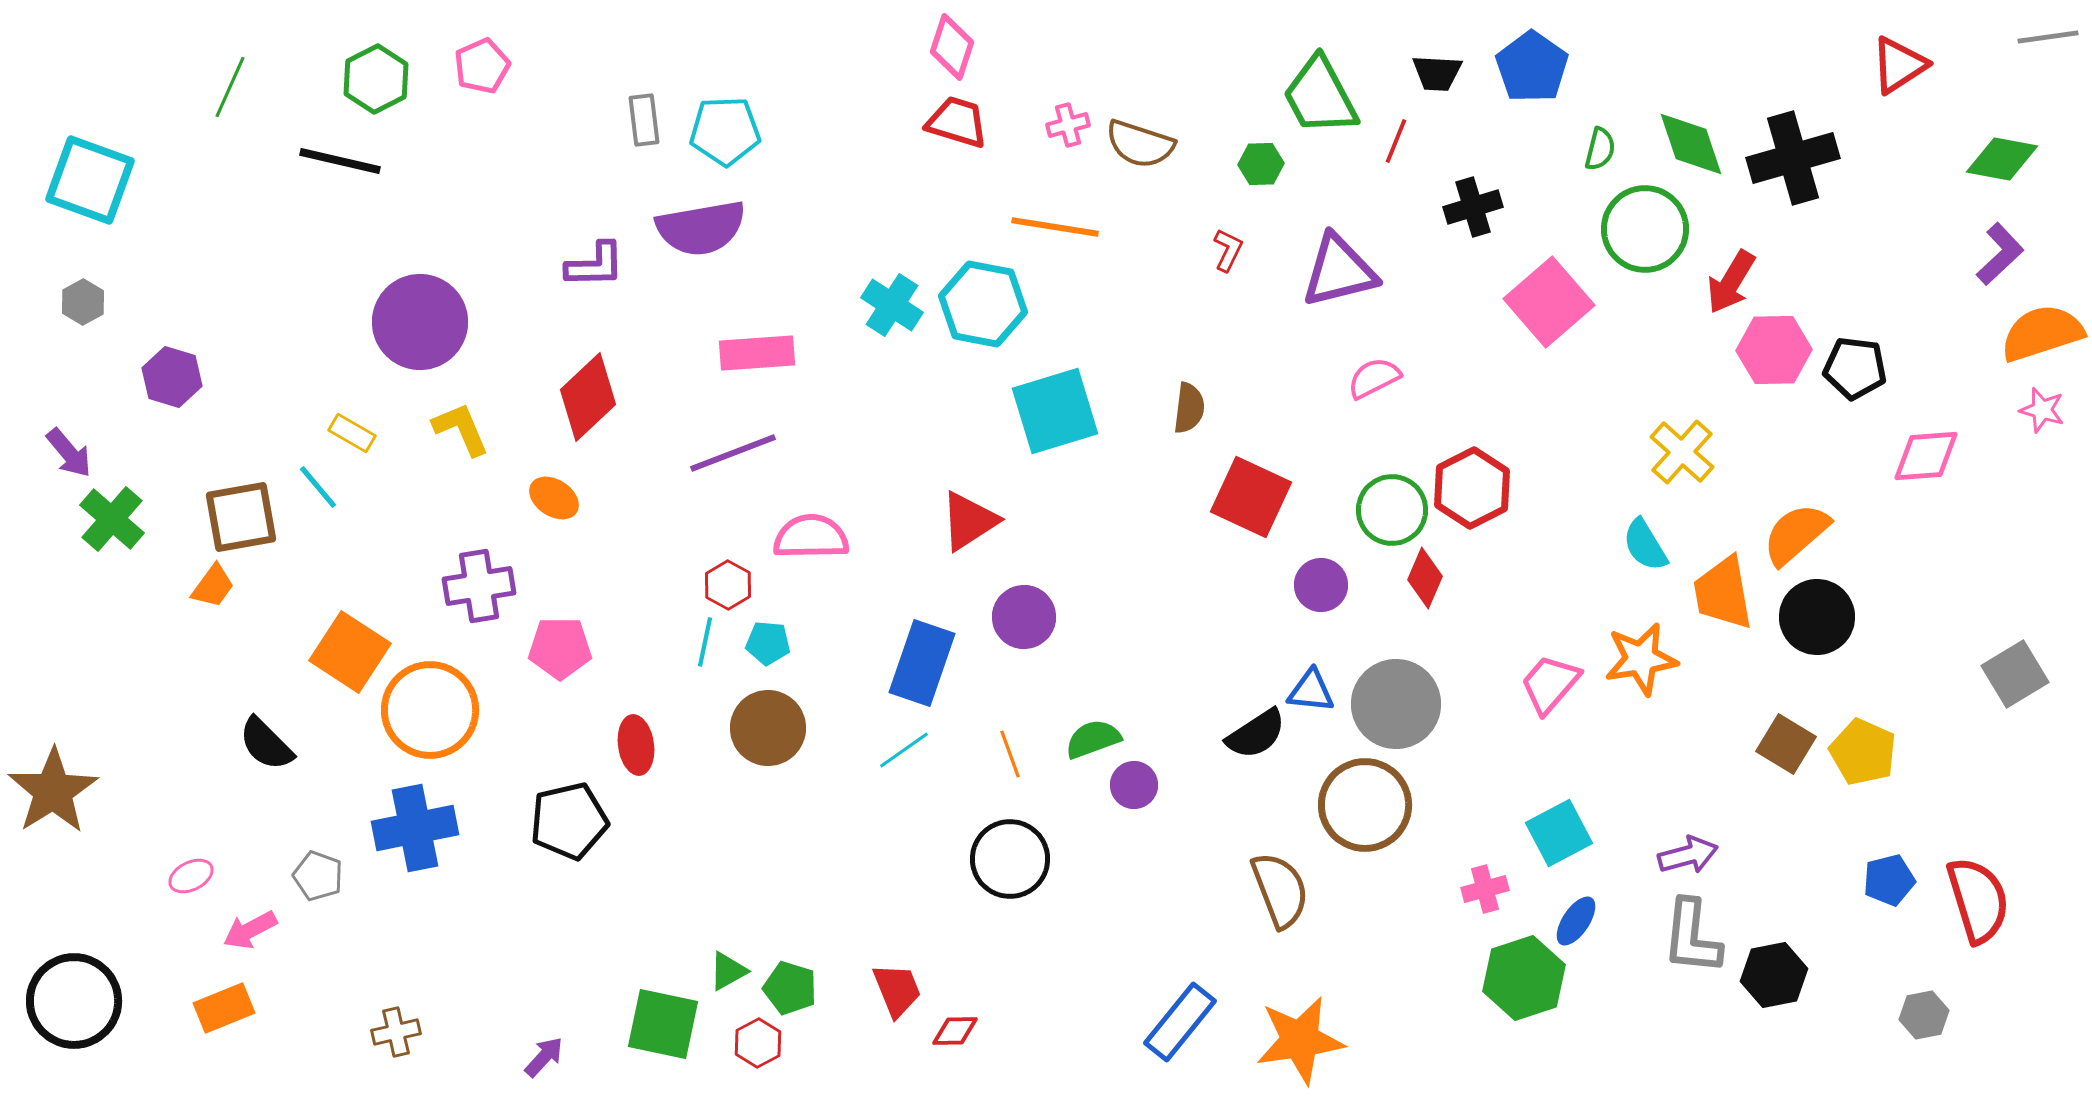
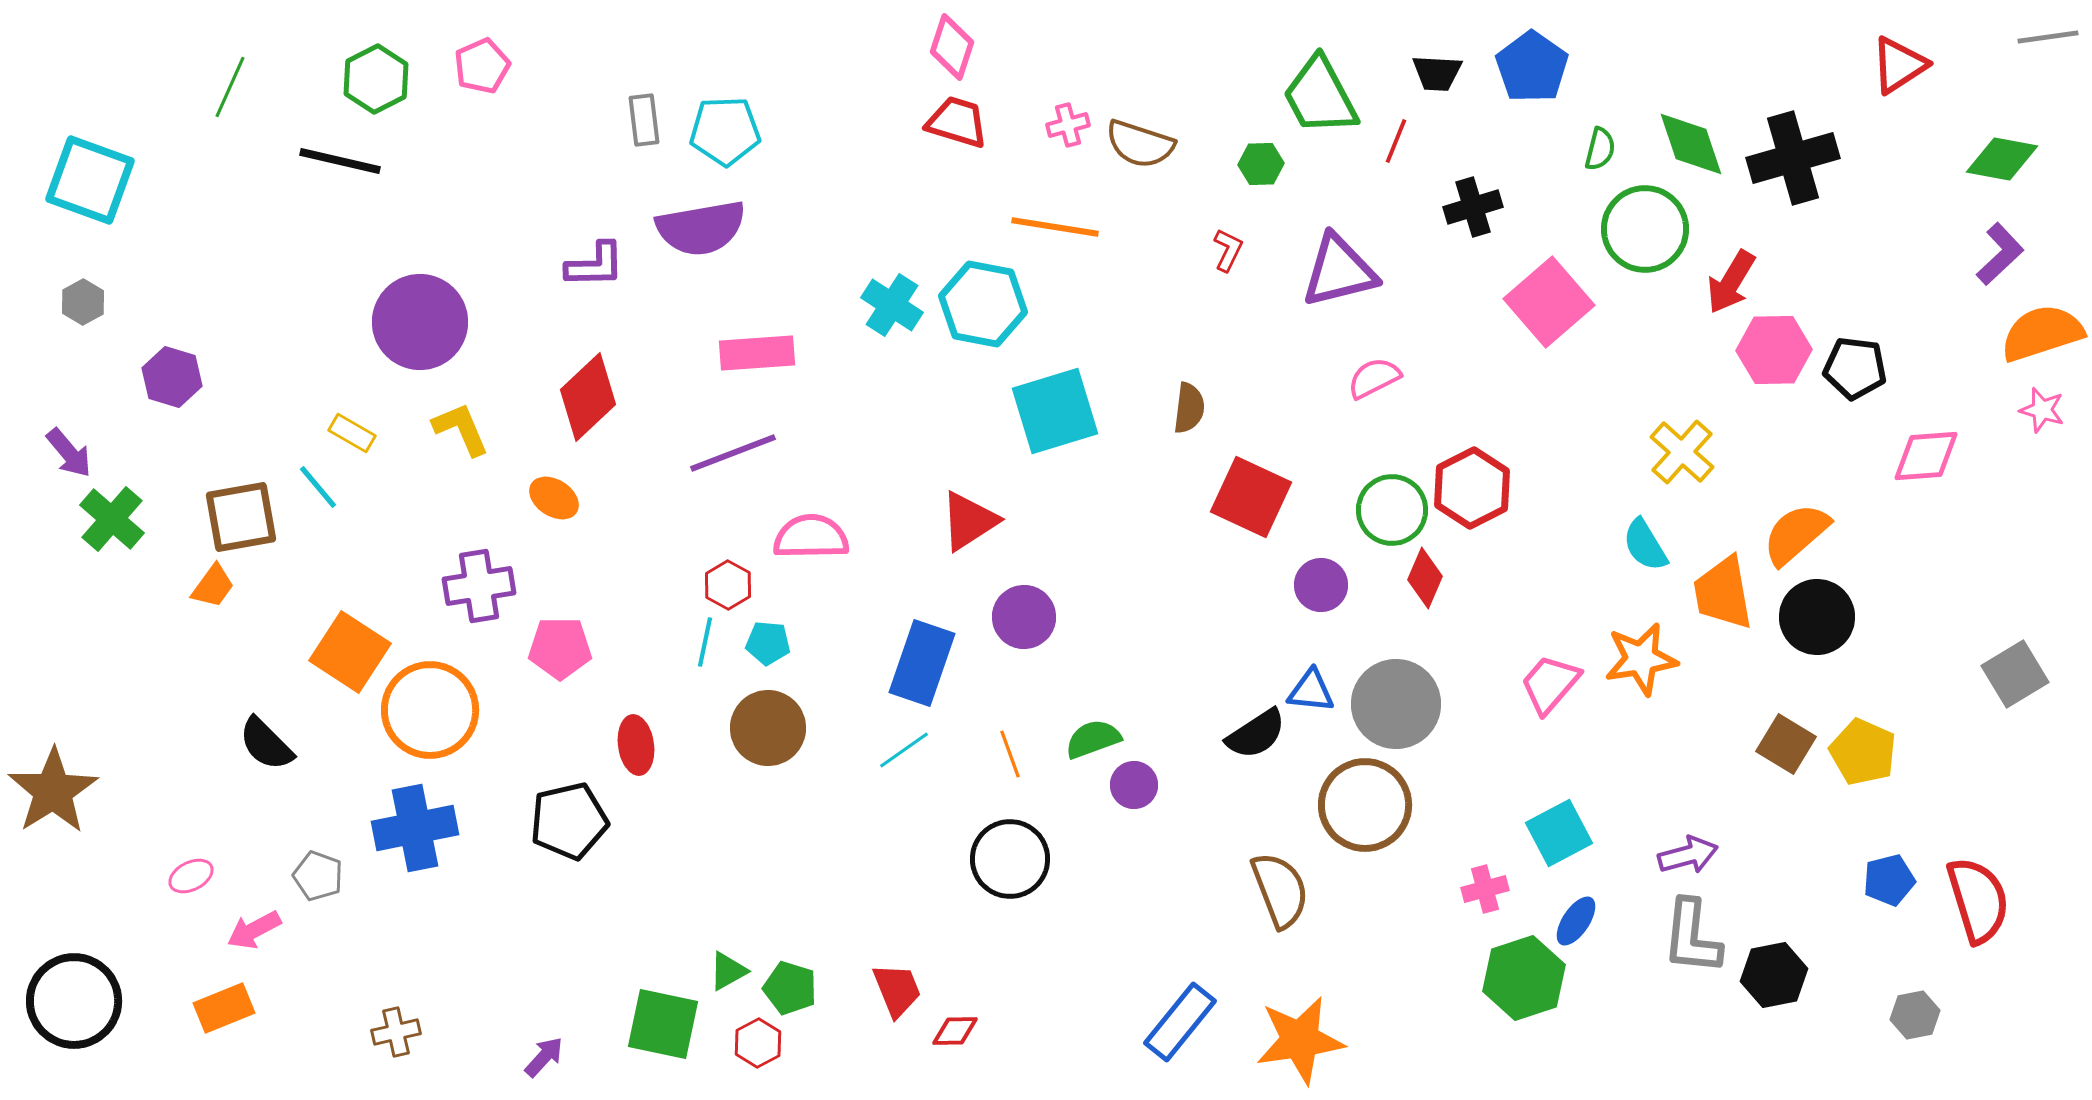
pink arrow at (250, 930): moved 4 px right
gray hexagon at (1924, 1015): moved 9 px left
